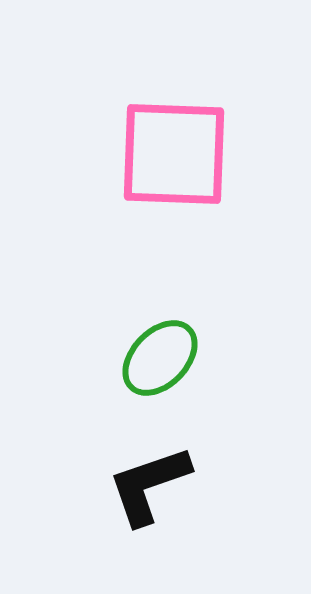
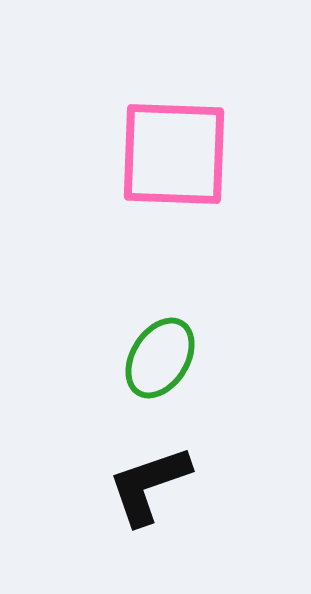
green ellipse: rotated 12 degrees counterclockwise
